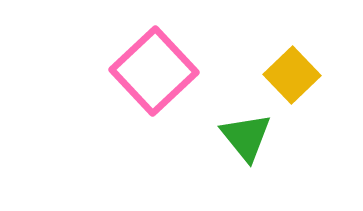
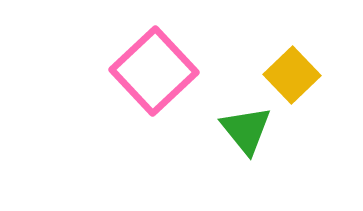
green triangle: moved 7 px up
